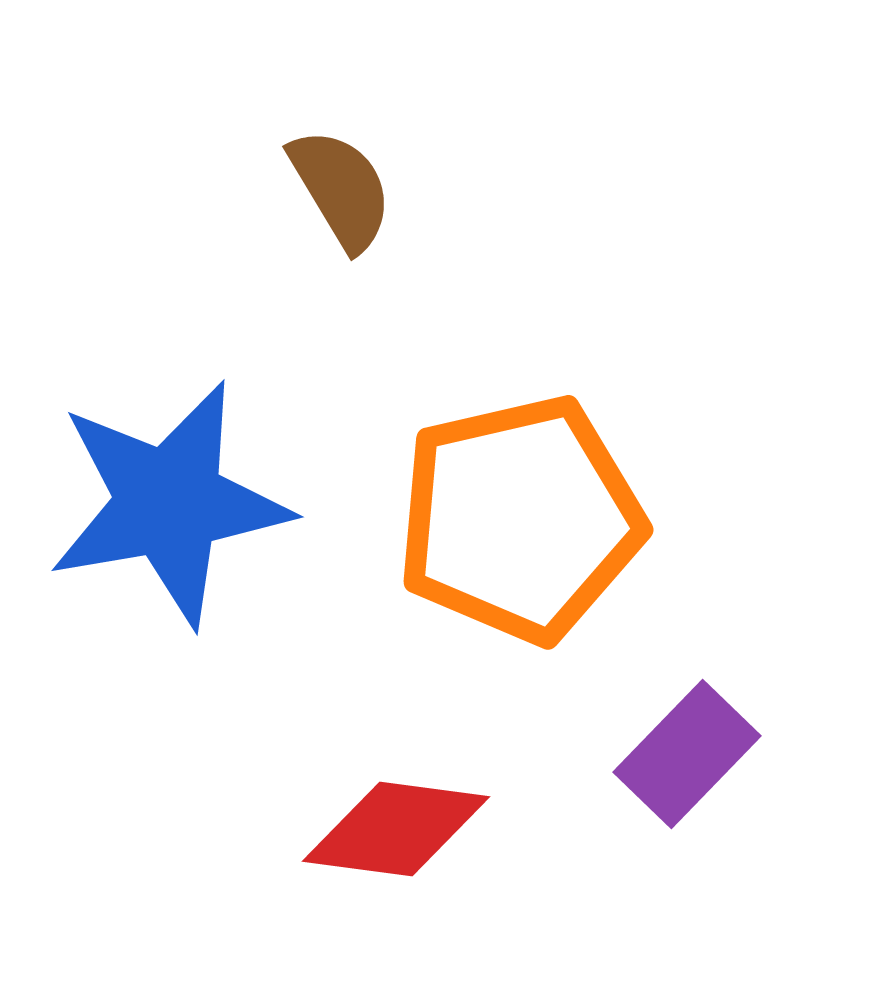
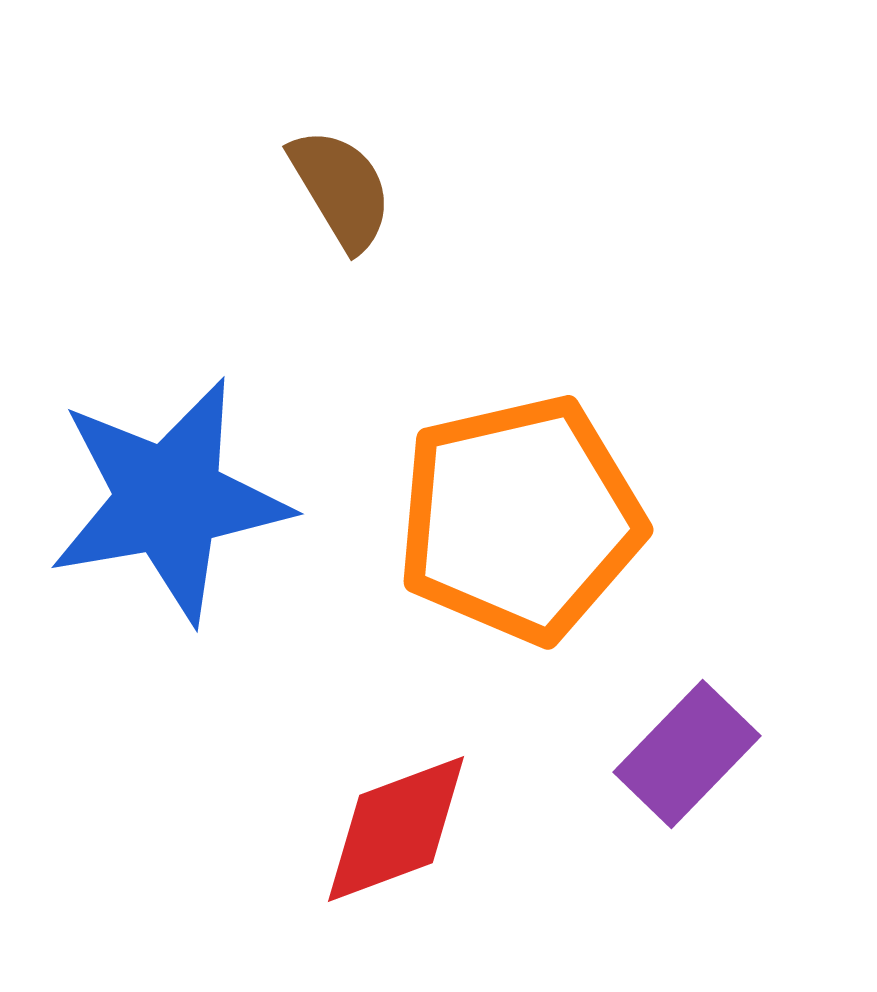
blue star: moved 3 px up
red diamond: rotated 28 degrees counterclockwise
